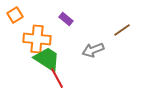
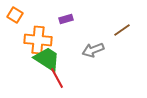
orange square: rotated 28 degrees counterclockwise
purple rectangle: rotated 56 degrees counterclockwise
orange cross: moved 1 px right, 1 px down
